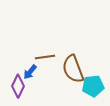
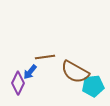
brown semicircle: moved 2 px right, 3 px down; rotated 40 degrees counterclockwise
purple diamond: moved 3 px up
